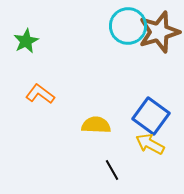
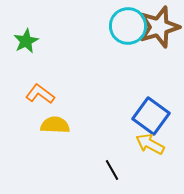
brown star: moved 5 px up
yellow semicircle: moved 41 px left
